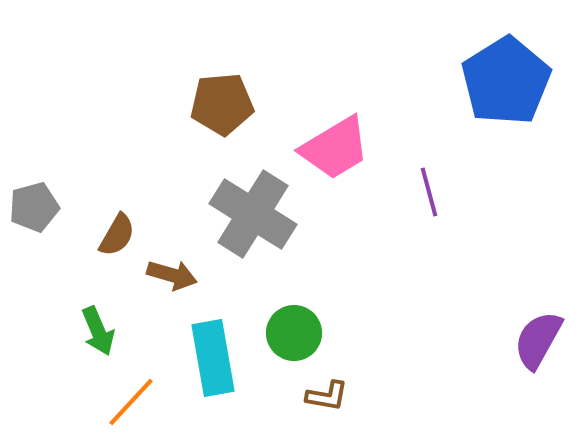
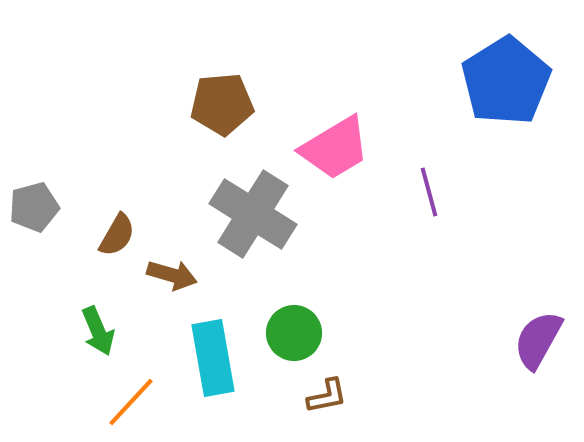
brown L-shape: rotated 21 degrees counterclockwise
